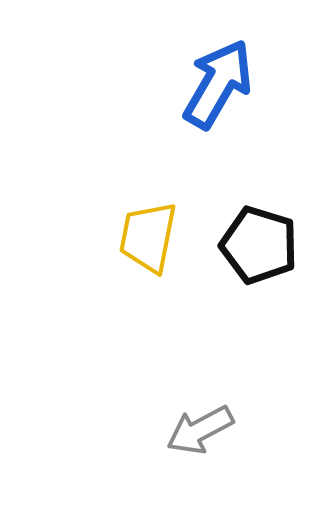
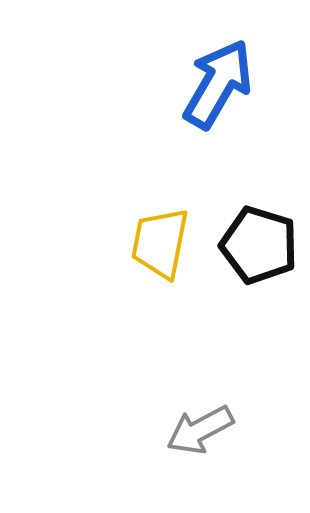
yellow trapezoid: moved 12 px right, 6 px down
